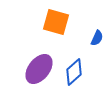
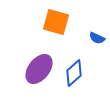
blue semicircle: rotated 91 degrees clockwise
blue diamond: moved 1 px down
